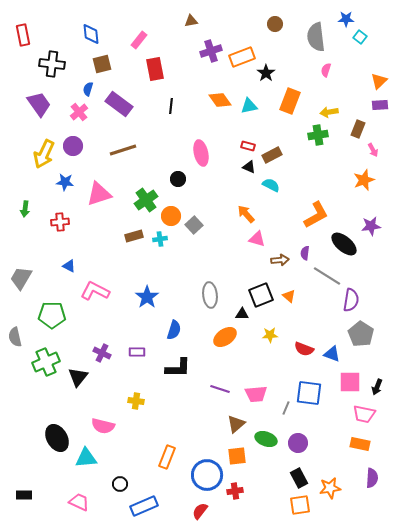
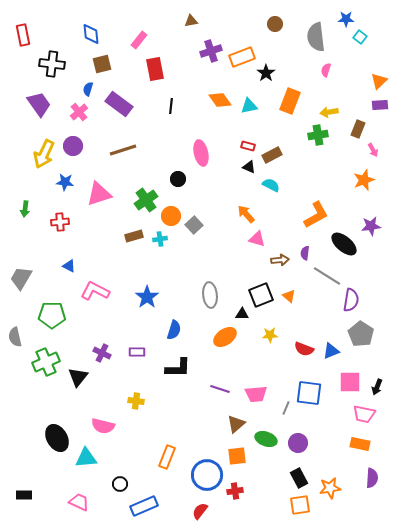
blue triangle at (332, 354): moved 1 px left, 3 px up; rotated 42 degrees counterclockwise
